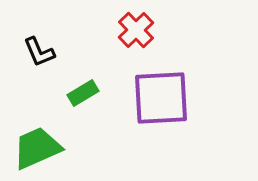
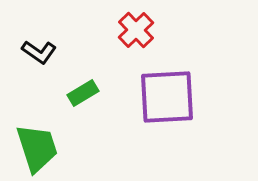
black L-shape: rotated 32 degrees counterclockwise
purple square: moved 6 px right, 1 px up
green trapezoid: rotated 96 degrees clockwise
